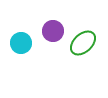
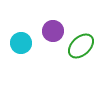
green ellipse: moved 2 px left, 3 px down
